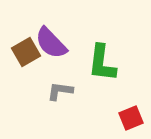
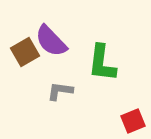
purple semicircle: moved 2 px up
brown square: moved 1 px left
red square: moved 2 px right, 3 px down
